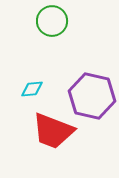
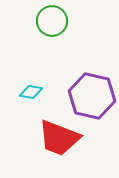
cyan diamond: moved 1 px left, 3 px down; rotated 15 degrees clockwise
red trapezoid: moved 6 px right, 7 px down
